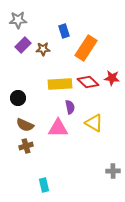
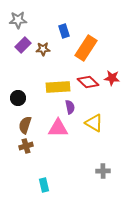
yellow rectangle: moved 2 px left, 3 px down
brown semicircle: rotated 84 degrees clockwise
gray cross: moved 10 px left
